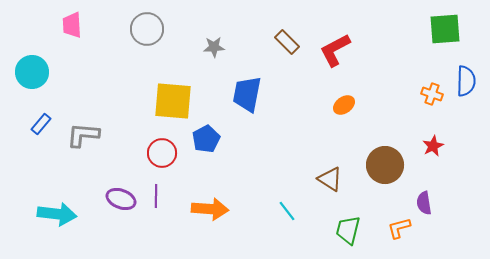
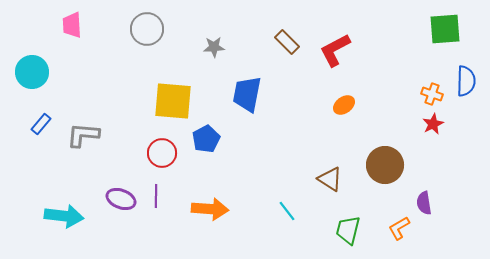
red star: moved 22 px up
cyan arrow: moved 7 px right, 2 px down
orange L-shape: rotated 15 degrees counterclockwise
